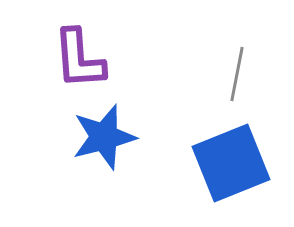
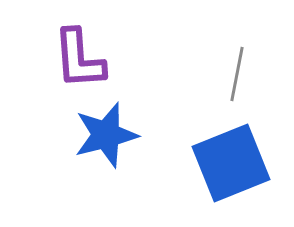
blue star: moved 2 px right, 2 px up
